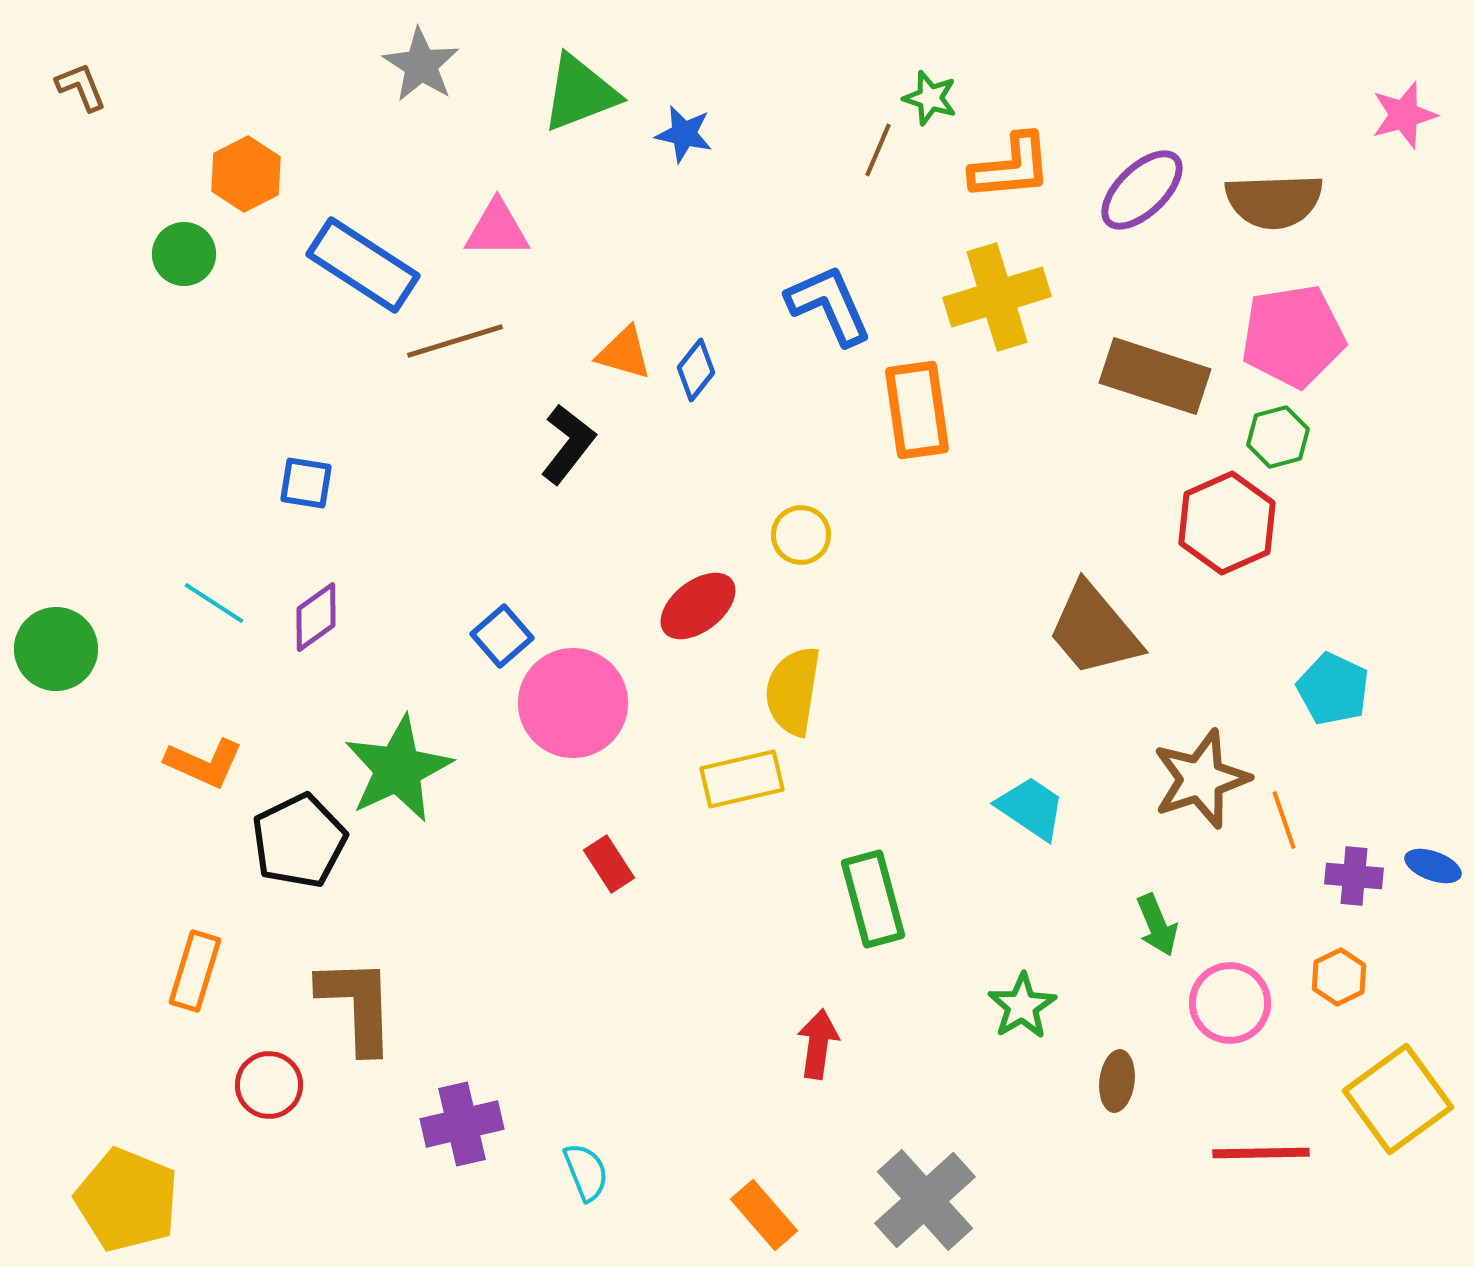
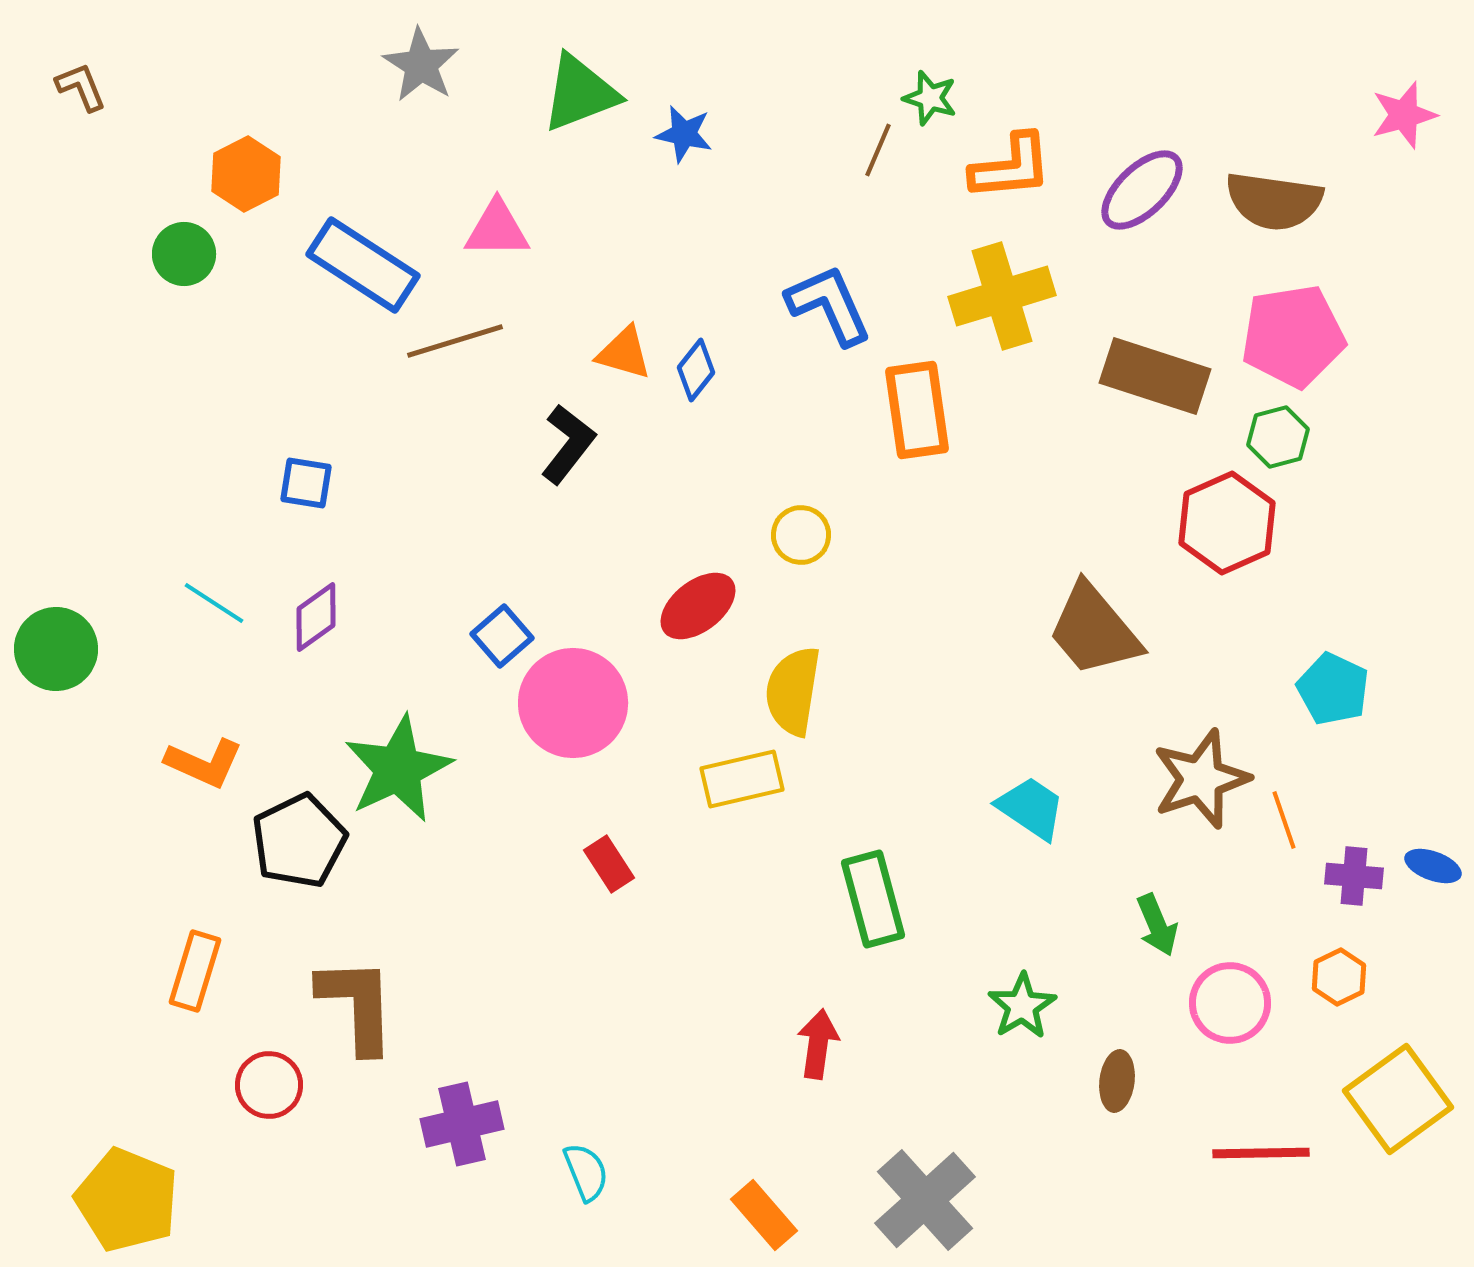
brown semicircle at (1274, 201): rotated 10 degrees clockwise
yellow cross at (997, 297): moved 5 px right, 1 px up
